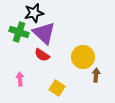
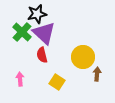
black star: moved 3 px right, 1 px down
green cross: moved 3 px right; rotated 24 degrees clockwise
red semicircle: rotated 42 degrees clockwise
brown arrow: moved 1 px right, 1 px up
yellow square: moved 6 px up
